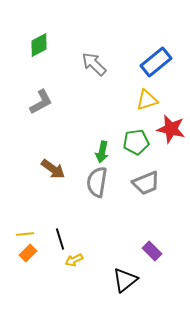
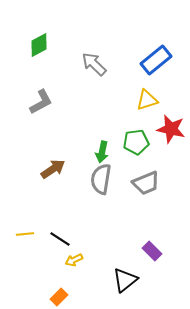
blue rectangle: moved 2 px up
brown arrow: rotated 70 degrees counterclockwise
gray semicircle: moved 4 px right, 3 px up
black line: rotated 40 degrees counterclockwise
orange rectangle: moved 31 px right, 44 px down
